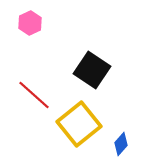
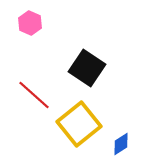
pink hexagon: rotated 10 degrees counterclockwise
black square: moved 5 px left, 2 px up
blue diamond: rotated 15 degrees clockwise
